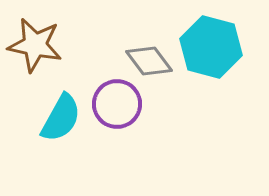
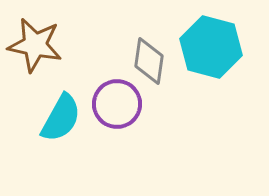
gray diamond: rotated 45 degrees clockwise
